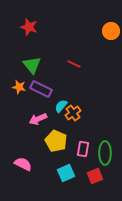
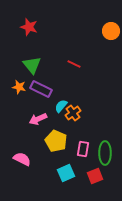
pink semicircle: moved 1 px left, 5 px up
